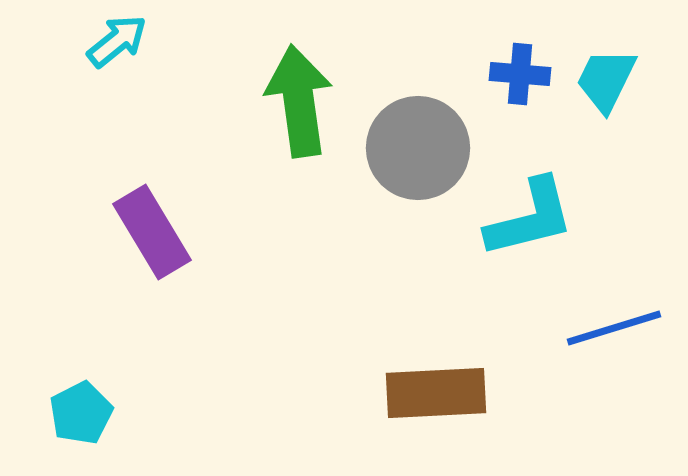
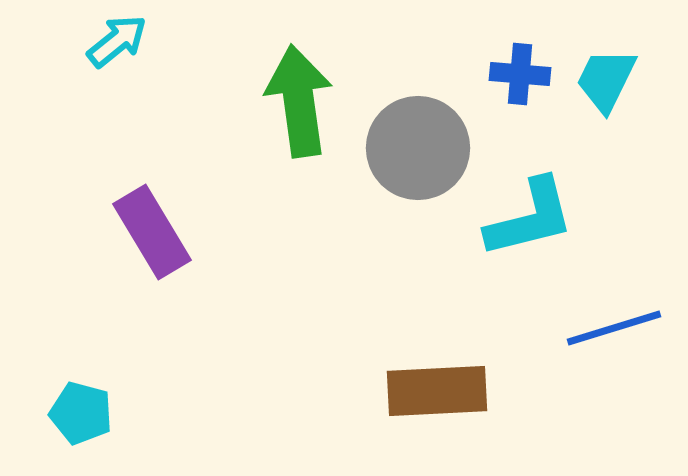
brown rectangle: moved 1 px right, 2 px up
cyan pentagon: rotated 30 degrees counterclockwise
